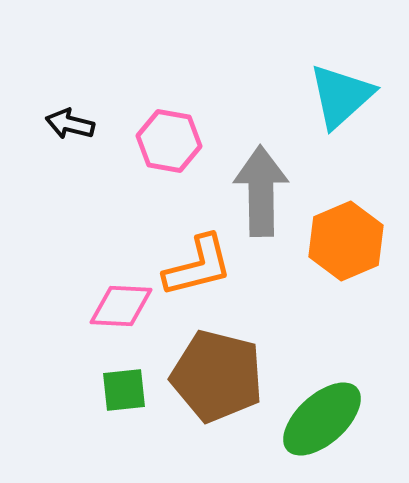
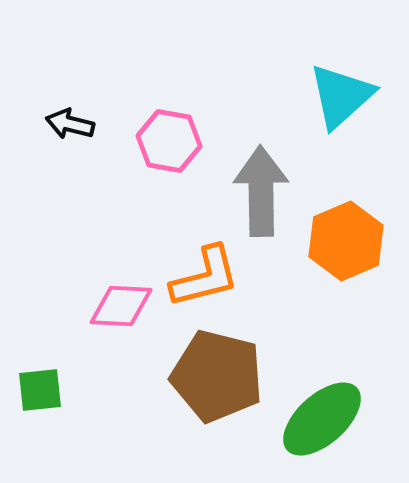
orange L-shape: moved 7 px right, 11 px down
green square: moved 84 px left
